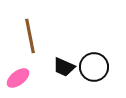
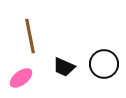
black circle: moved 10 px right, 3 px up
pink ellipse: moved 3 px right
